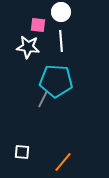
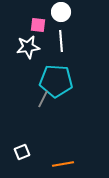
white star: rotated 15 degrees counterclockwise
white square: rotated 28 degrees counterclockwise
orange line: moved 2 px down; rotated 40 degrees clockwise
